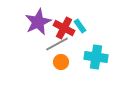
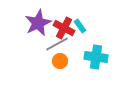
purple star: moved 1 px down
orange circle: moved 1 px left, 1 px up
